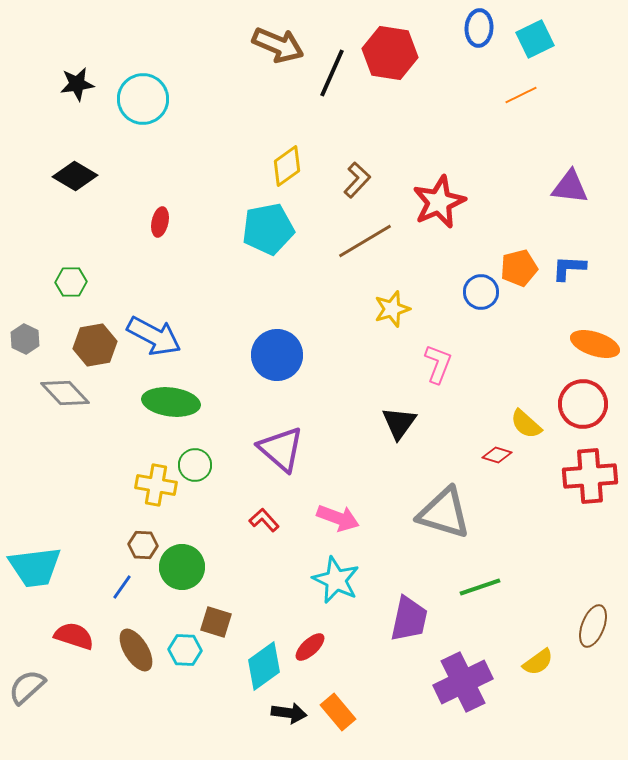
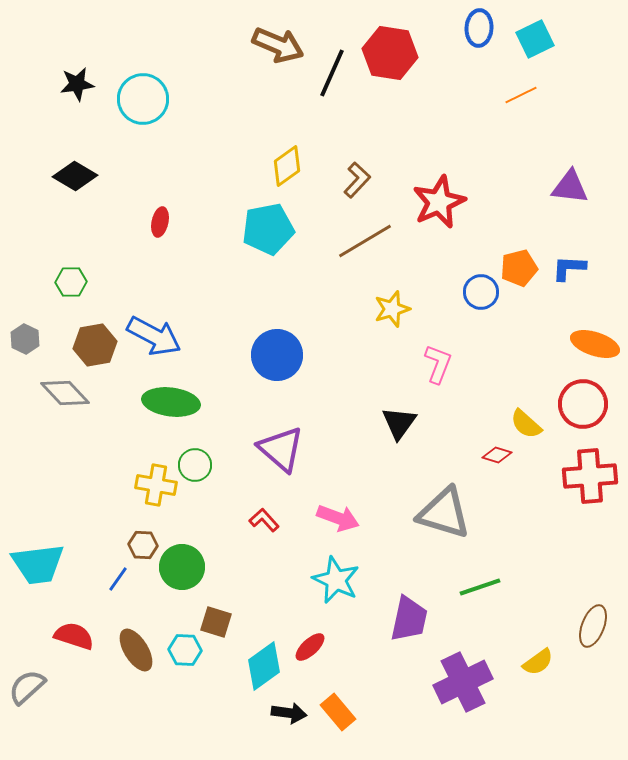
cyan trapezoid at (35, 567): moved 3 px right, 3 px up
blue line at (122, 587): moved 4 px left, 8 px up
